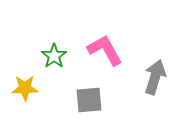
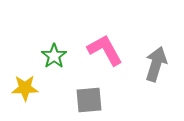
gray arrow: moved 1 px right, 13 px up
